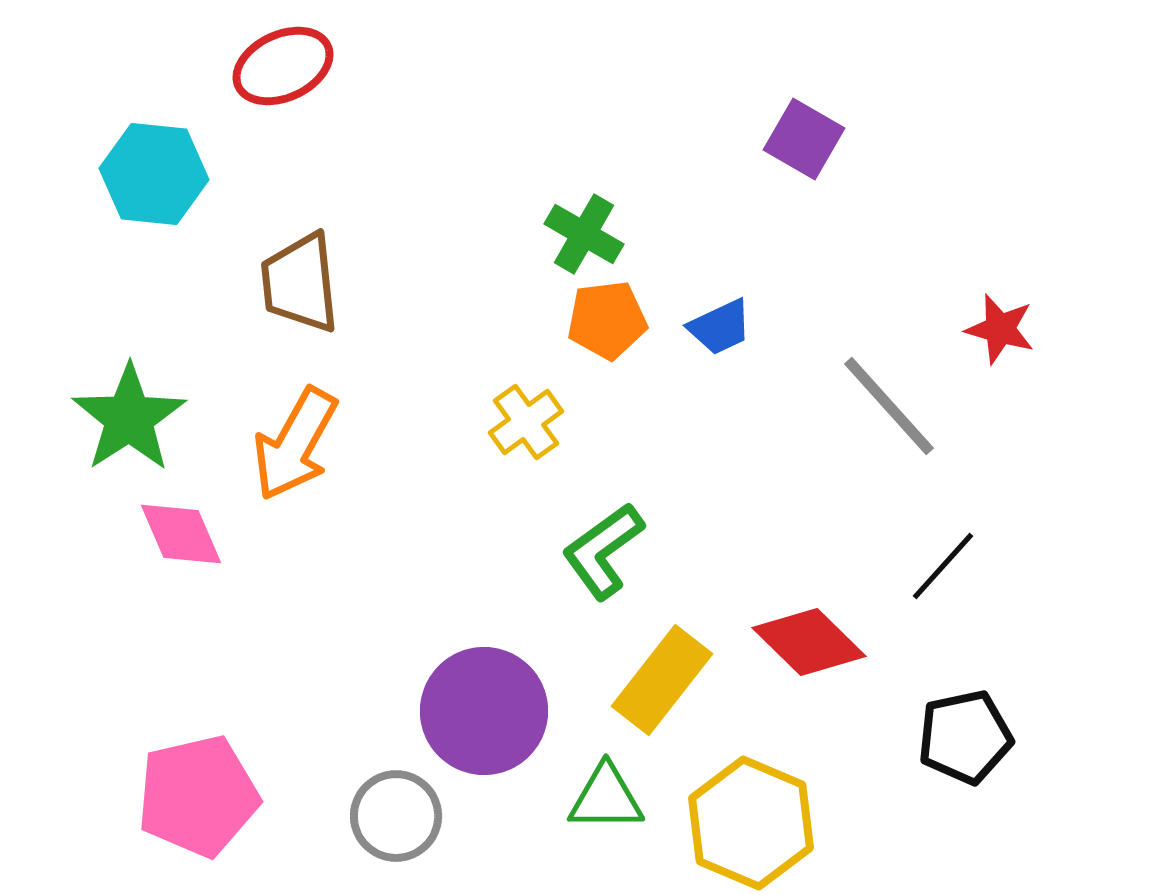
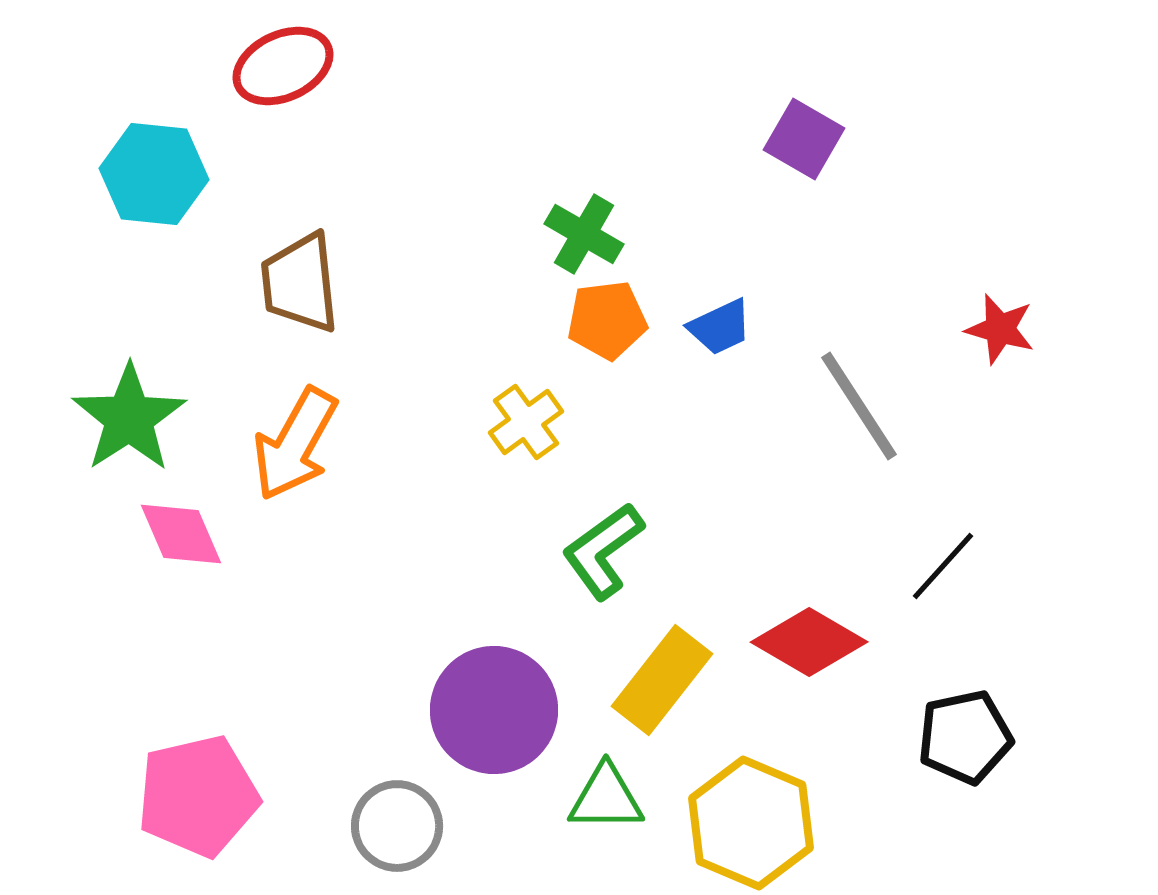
gray line: moved 30 px left; rotated 9 degrees clockwise
red diamond: rotated 14 degrees counterclockwise
purple circle: moved 10 px right, 1 px up
gray circle: moved 1 px right, 10 px down
